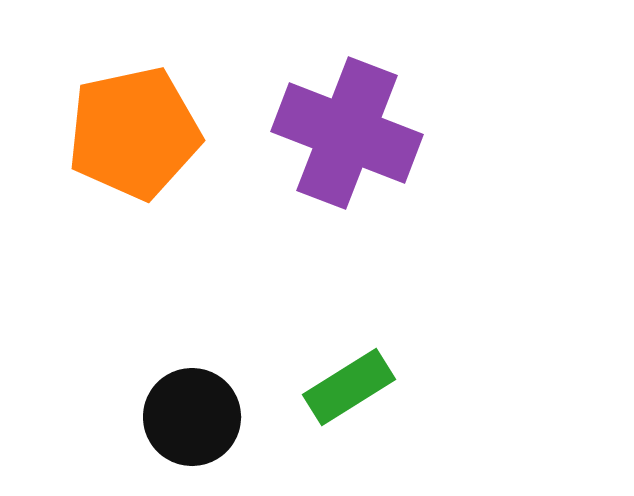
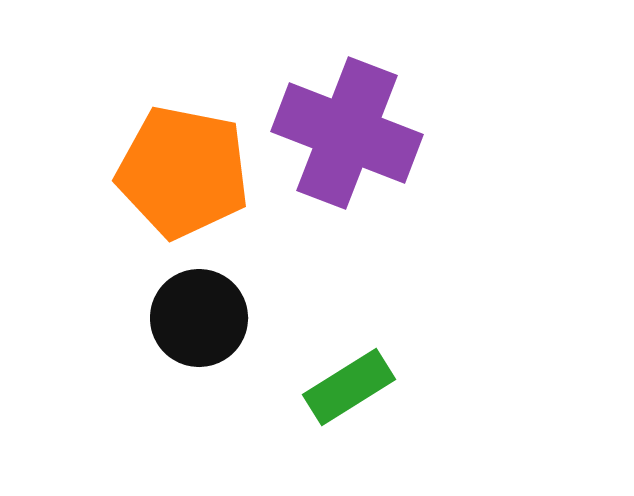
orange pentagon: moved 49 px right, 39 px down; rotated 23 degrees clockwise
black circle: moved 7 px right, 99 px up
